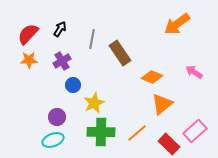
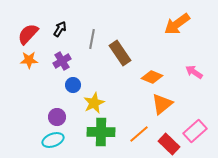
orange line: moved 2 px right, 1 px down
